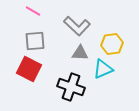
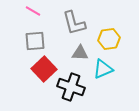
gray L-shape: moved 3 px left, 3 px up; rotated 32 degrees clockwise
yellow hexagon: moved 3 px left, 5 px up
red square: moved 15 px right; rotated 20 degrees clockwise
